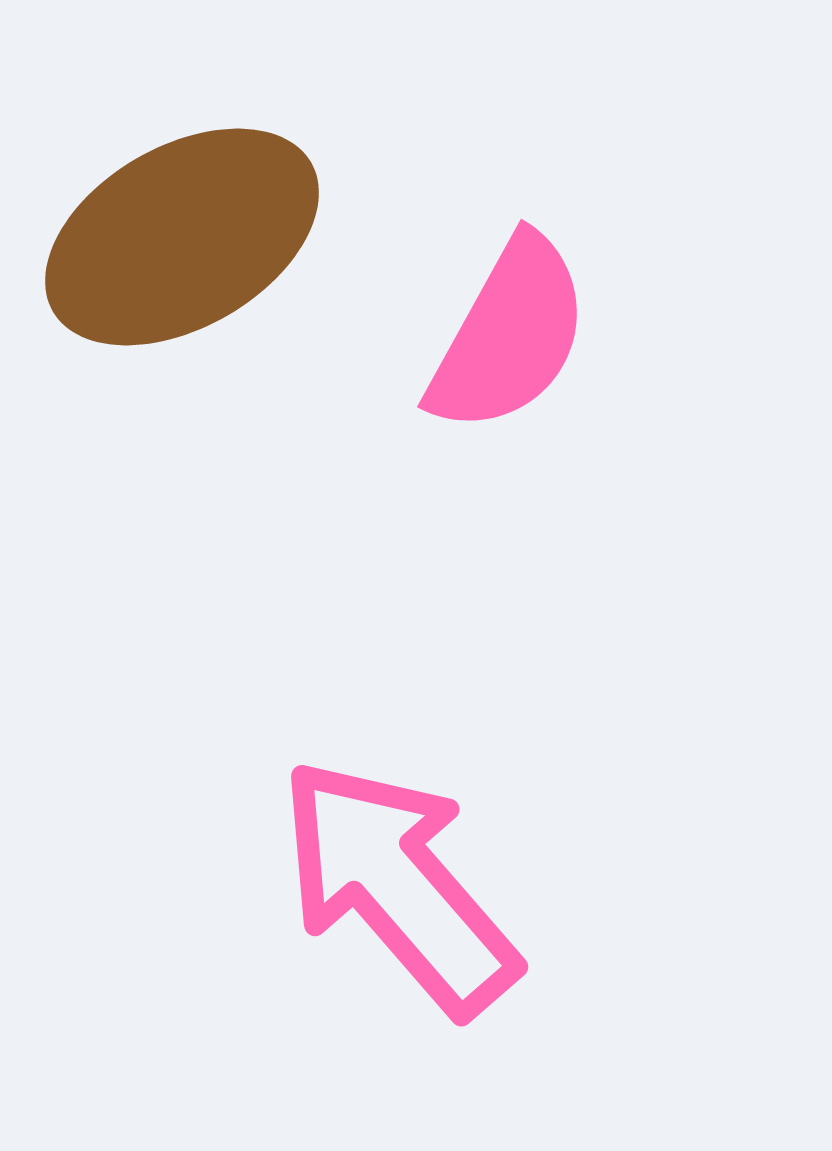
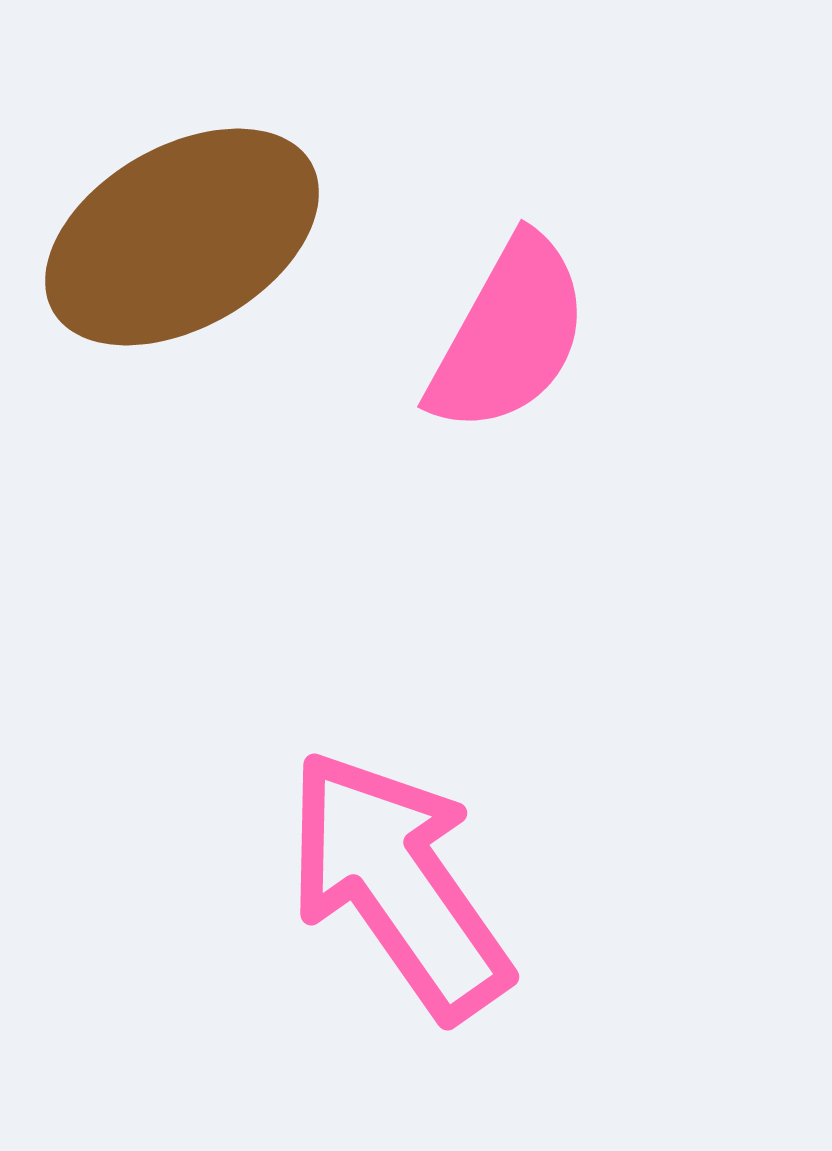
pink arrow: moved 2 px up; rotated 6 degrees clockwise
